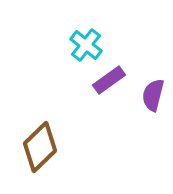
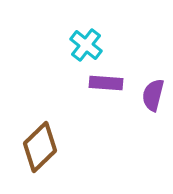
purple rectangle: moved 3 px left, 3 px down; rotated 40 degrees clockwise
